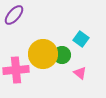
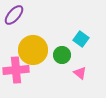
yellow circle: moved 10 px left, 4 px up
